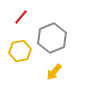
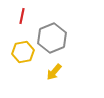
red line: moved 1 px right, 1 px up; rotated 28 degrees counterclockwise
yellow hexagon: moved 3 px right, 1 px down
